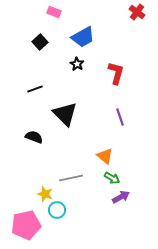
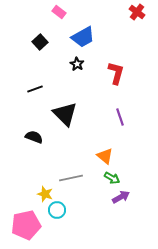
pink rectangle: moved 5 px right; rotated 16 degrees clockwise
